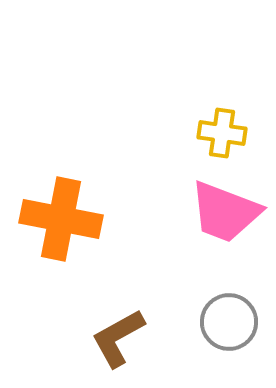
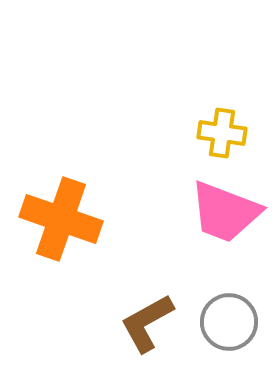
orange cross: rotated 8 degrees clockwise
brown L-shape: moved 29 px right, 15 px up
